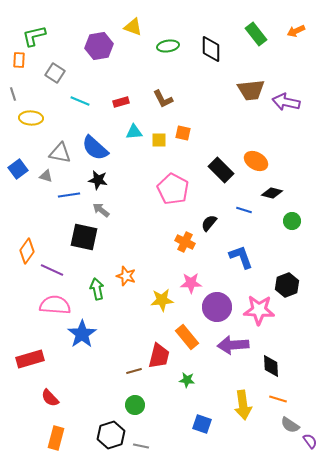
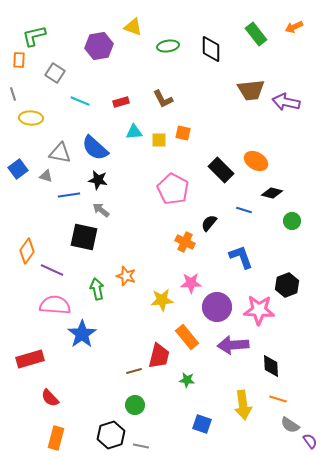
orange arrow at (296, 31): moved 2 px left, 4 px up
